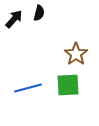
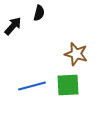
black arrow: moved 1 px left, 7 px down
brown star: rotated 20 degrees counterclockwise
blue line: moved 4 px right, 2 px up
